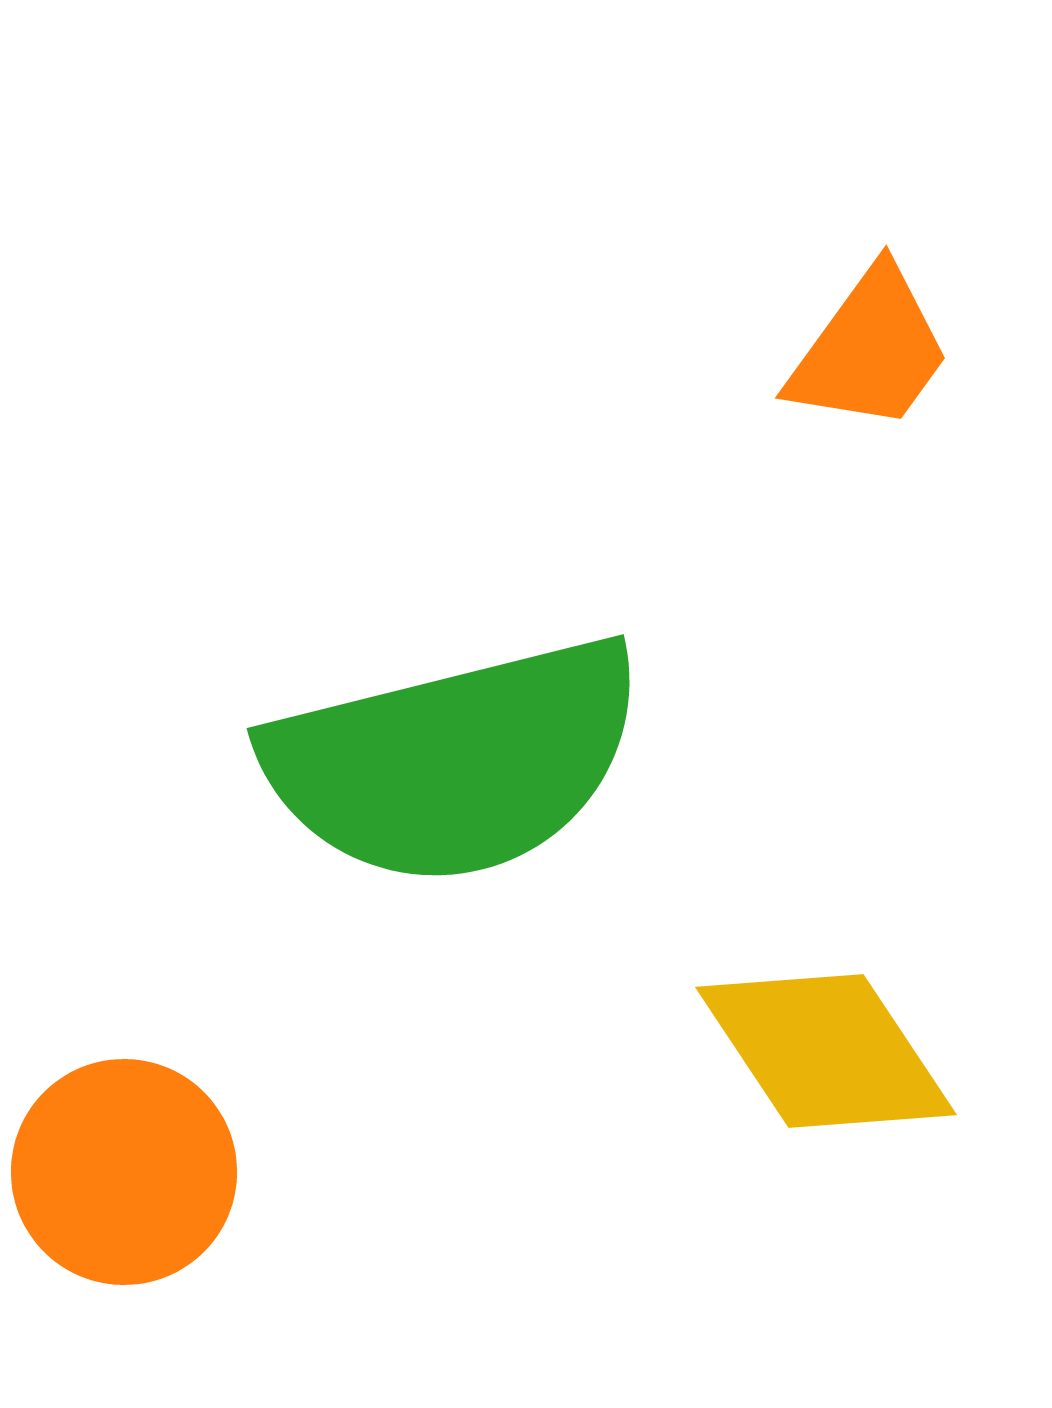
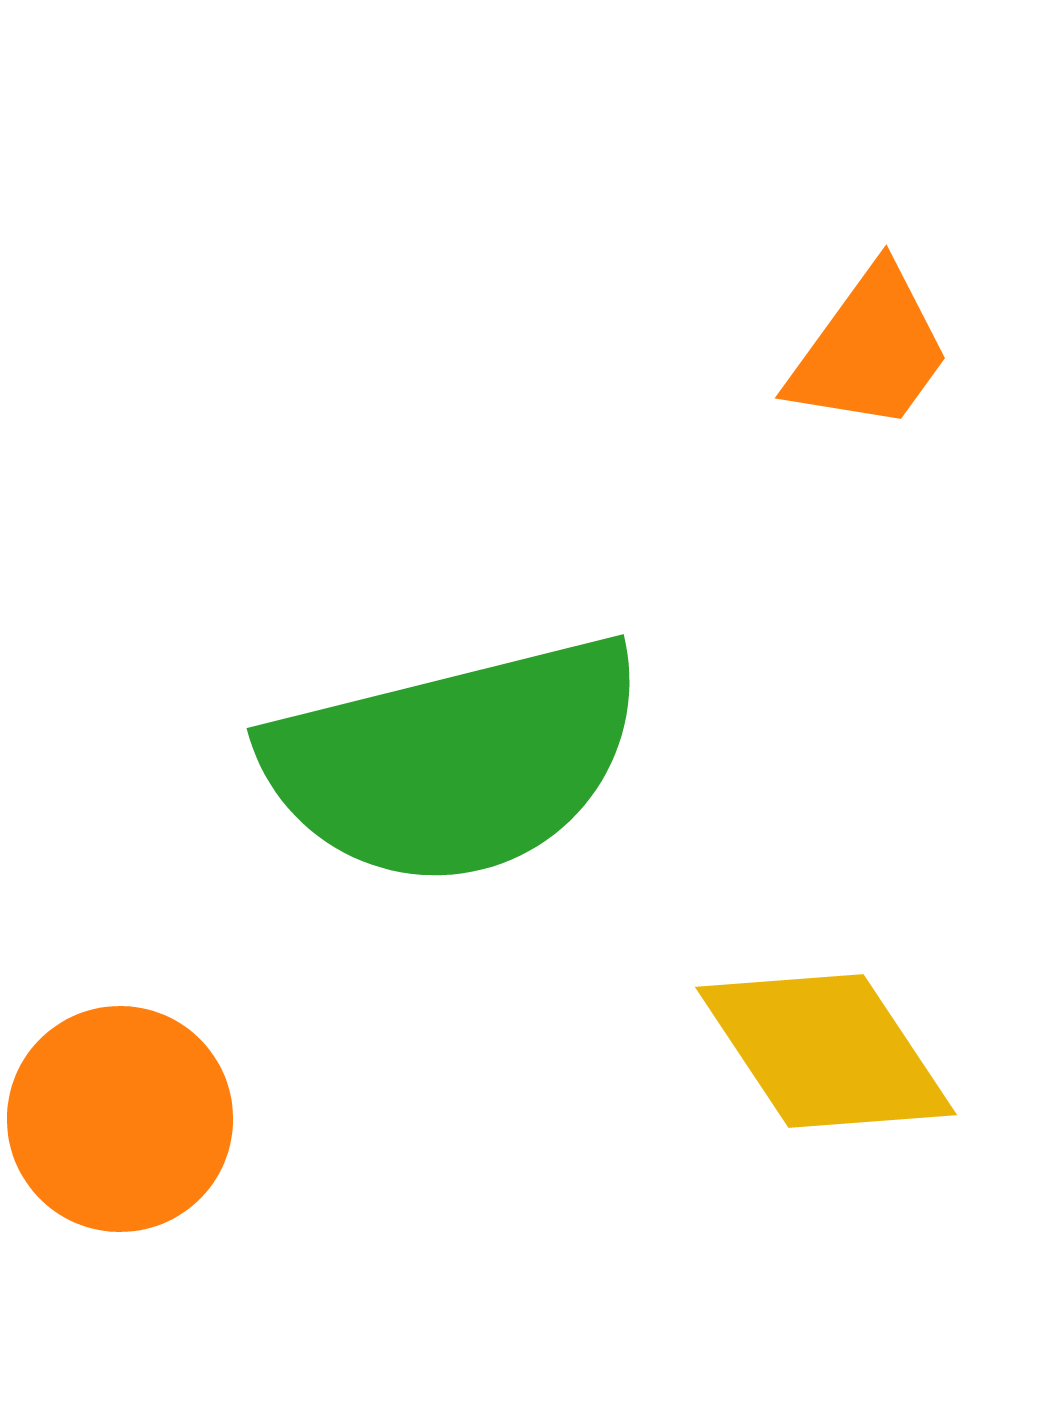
orange circle: moved 4 px left, 53 px up
